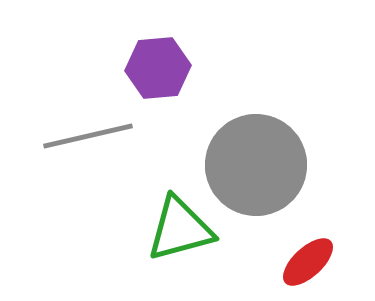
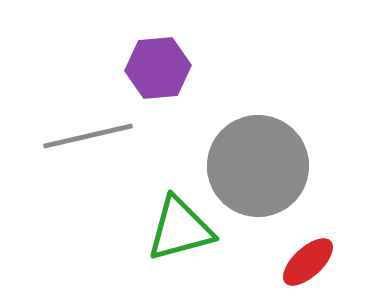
gray circle: moved 2 px right, 1 px down
